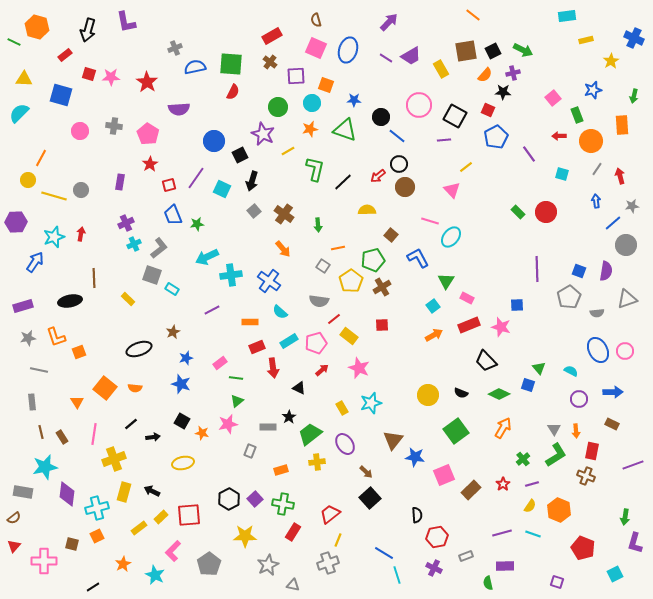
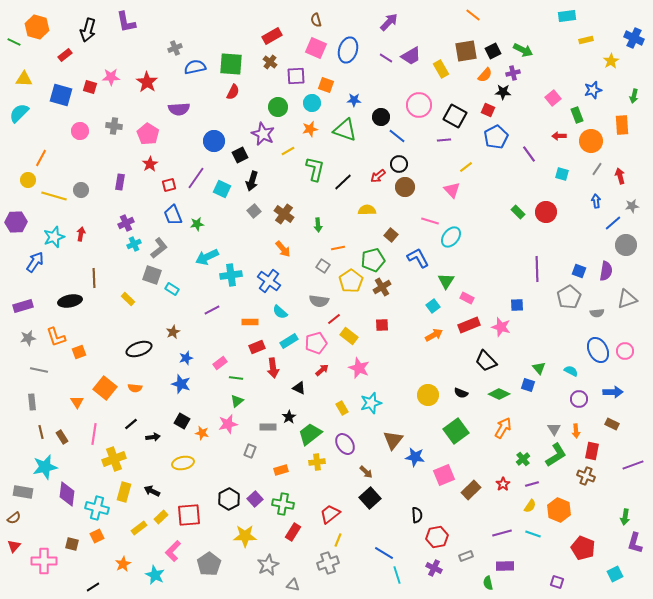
red square at (89, 74): moved 1 px right, 13 px down
cyan cross at (97, 508): rotated 30 degrees clockwise
